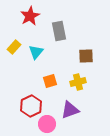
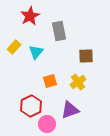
yellow cross: rotated 21 degrees counterclockwise
